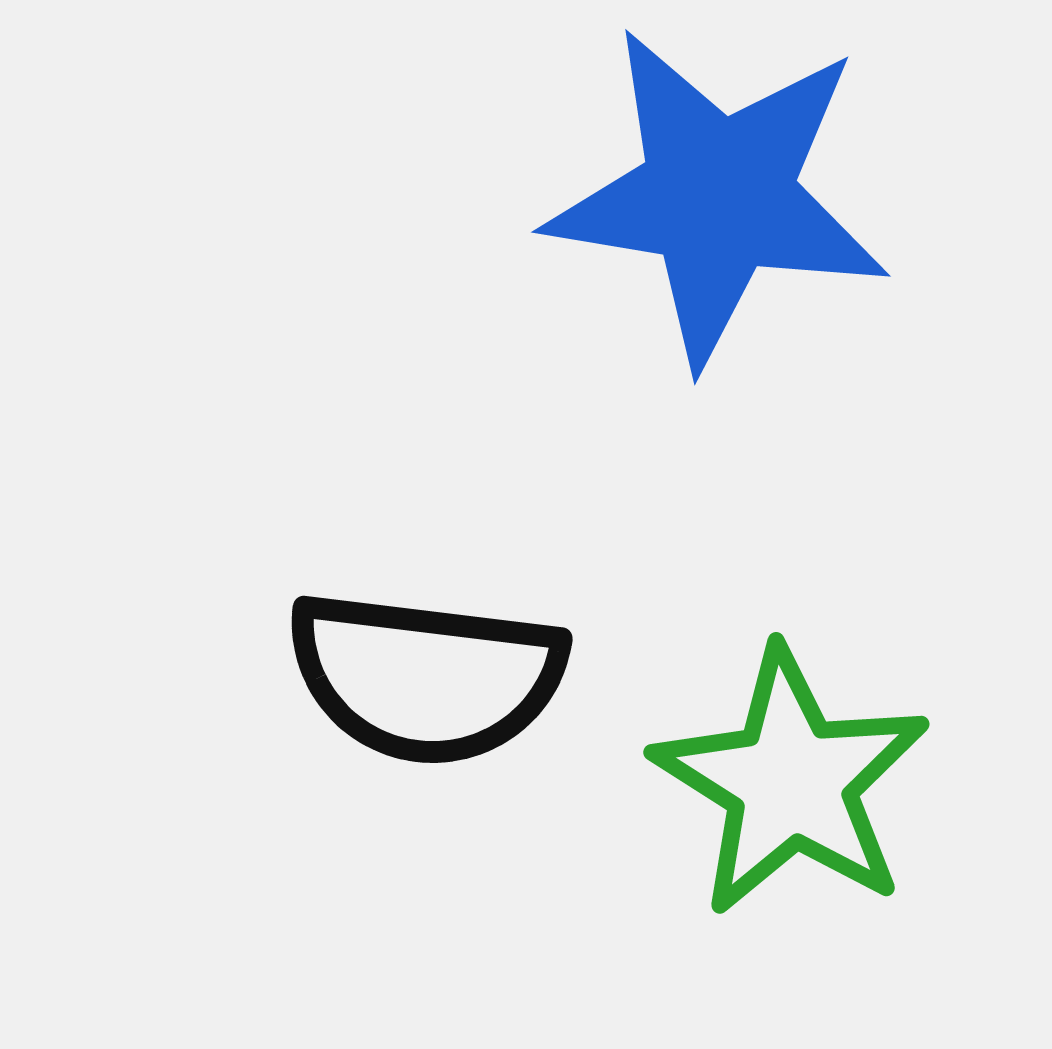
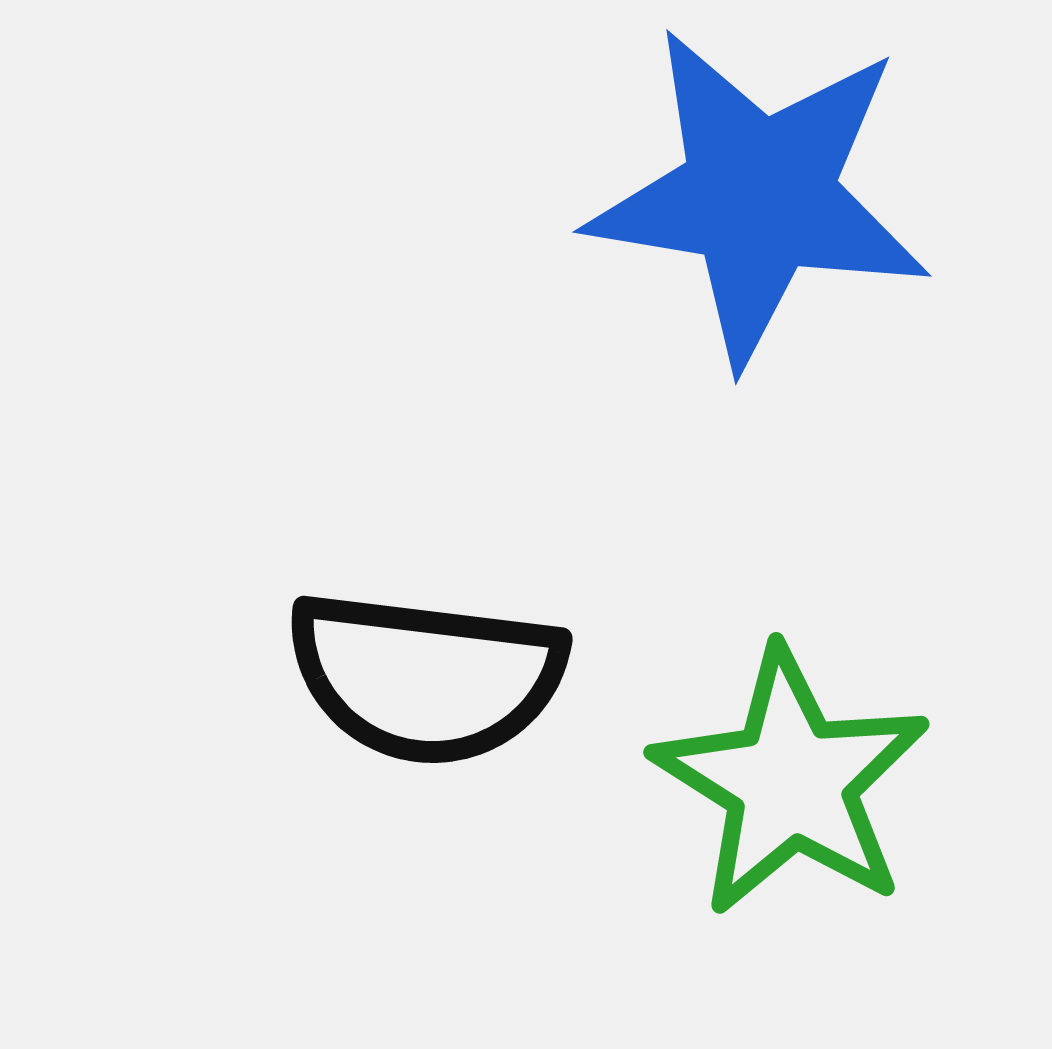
blue star: moved 41 px right
